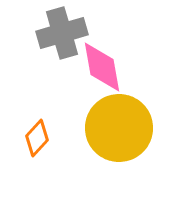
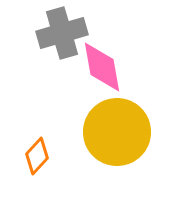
yellow circle: moved 2 px left, 4 px down
orange diamond: moved 18 px down
